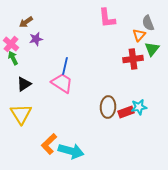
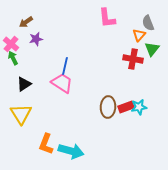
red cross: rotated 18 degrees clockwise
red rectangle: moved 5 px up
orange L-shape: moved 3 px left; rotated 25 degrees counterclockwise
